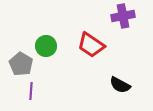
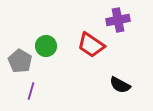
purple cross: moved 5 px left, 4 px down
gray pentagon: moved 1 px left, 3 px up
purple line: rotated 12 degrees clockwise
